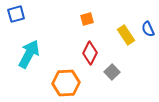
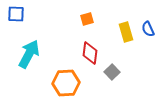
blue square: rotated 18 degrees clockwise
yellow rectangle: moved 3 px up; rotated 18 degrees clockwise
red diamond: rotated 20 degrees counterclockwise
